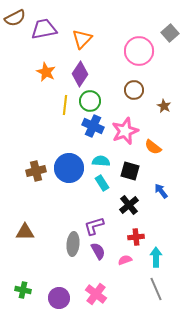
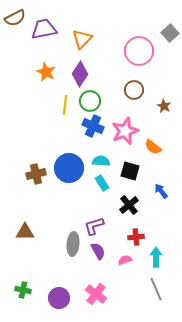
brown cross: moved 3 px down
